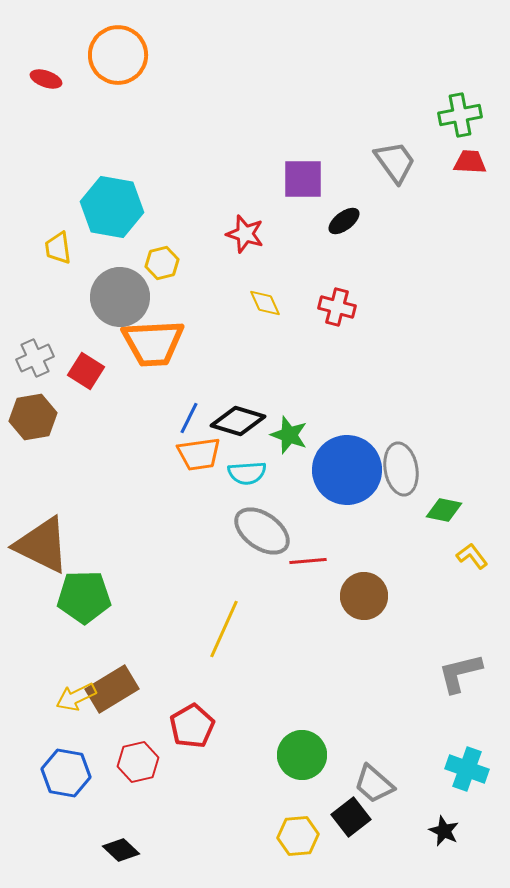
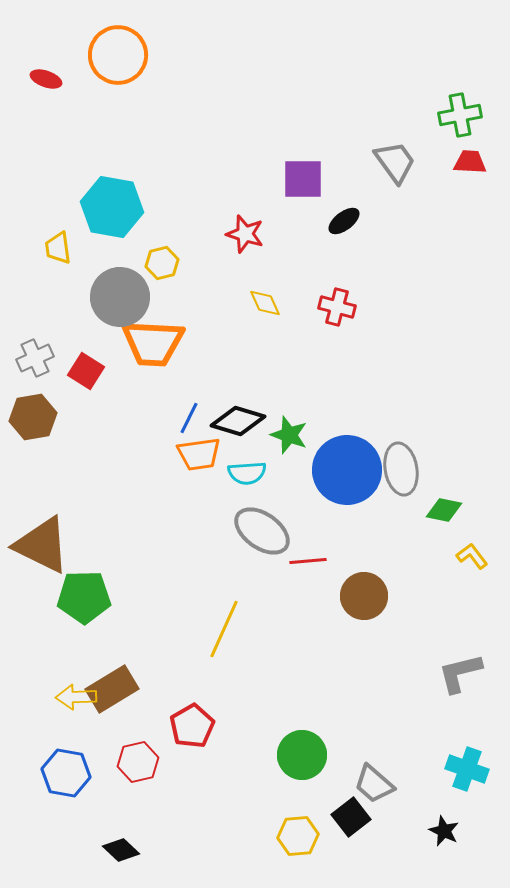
orange trapezoid at (153, 343): rotated 6 degrees clockwise
yellow arrow at (76, 697): rotated 24 degrees clockwise
